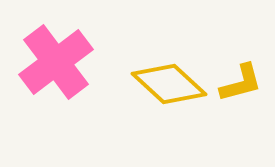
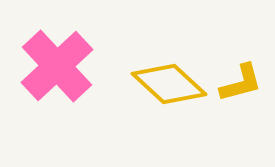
pink cross: moved 1 px right, 4 px down; rotated 6 degrees counterclockwise
